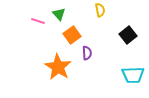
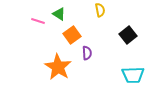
green triangle: rotated 16 degrees counterclockwise
